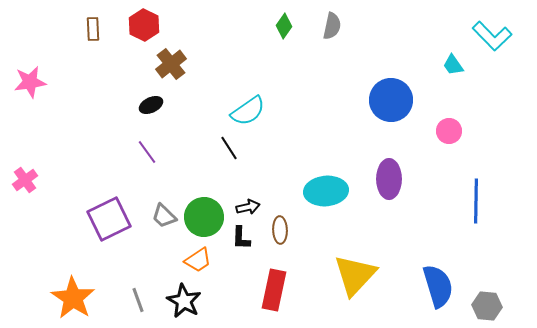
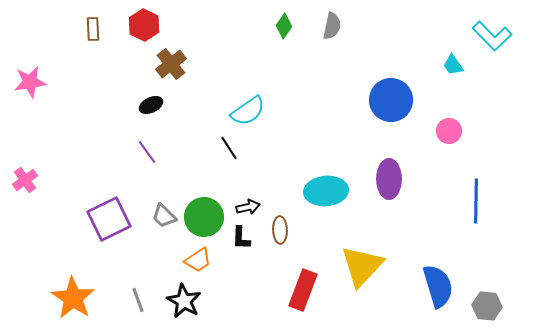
yellow triangle: moved 7 px right, 9 px up
red rectangle: moved 29 px right; rotated 9 degrees clockwise
